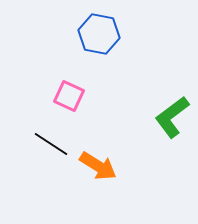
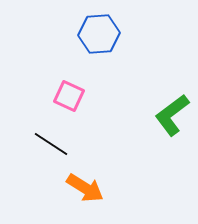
blue hexagon: rotated 15 degrees counterclockwise
green L-shape: moved 2 px up
orange arrow: moved 13 px left, 22 px down
